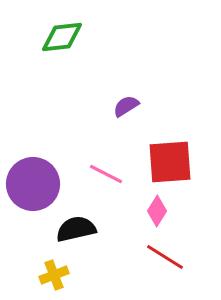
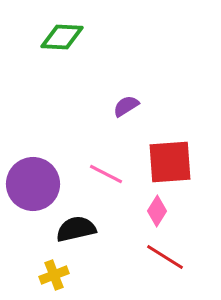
green diamond: rotated 9 degrees clockwise
